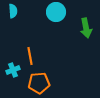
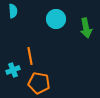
cyan circle: moved 7 px down
orange pentagon: rotated 15 degrees clockwise
